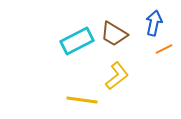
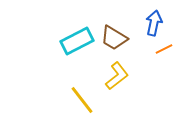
brown trapezoid: moved 4 px down
yellow line: rotated 44 degrees clockwise
